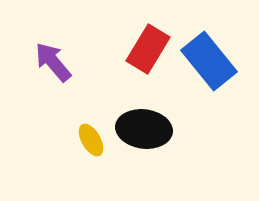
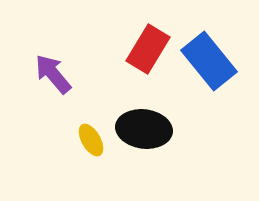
purple arrow: moved 12 px down
